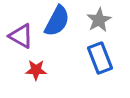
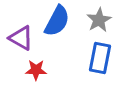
purple triangle: moved 2 px down
blue rectangle: rotated 32 degrees clockwise
